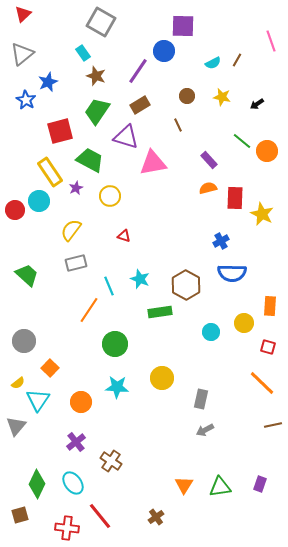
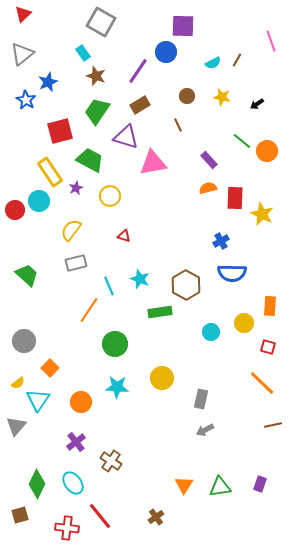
blue circle at (164, 51): moved 2 px right, 1 px down
